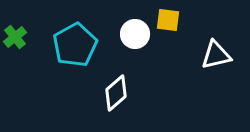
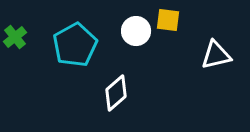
white circle: moved 1 px right, 3 px up
